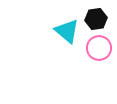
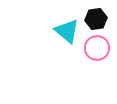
pink circle: moved 2 px left
